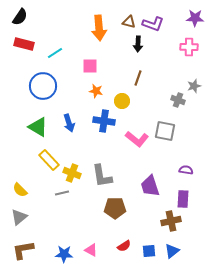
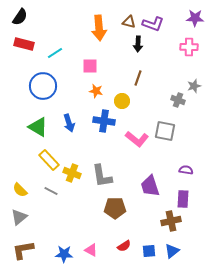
gray line: moved 11 px left, 2 px up; rotated 40 degrees clockwise
